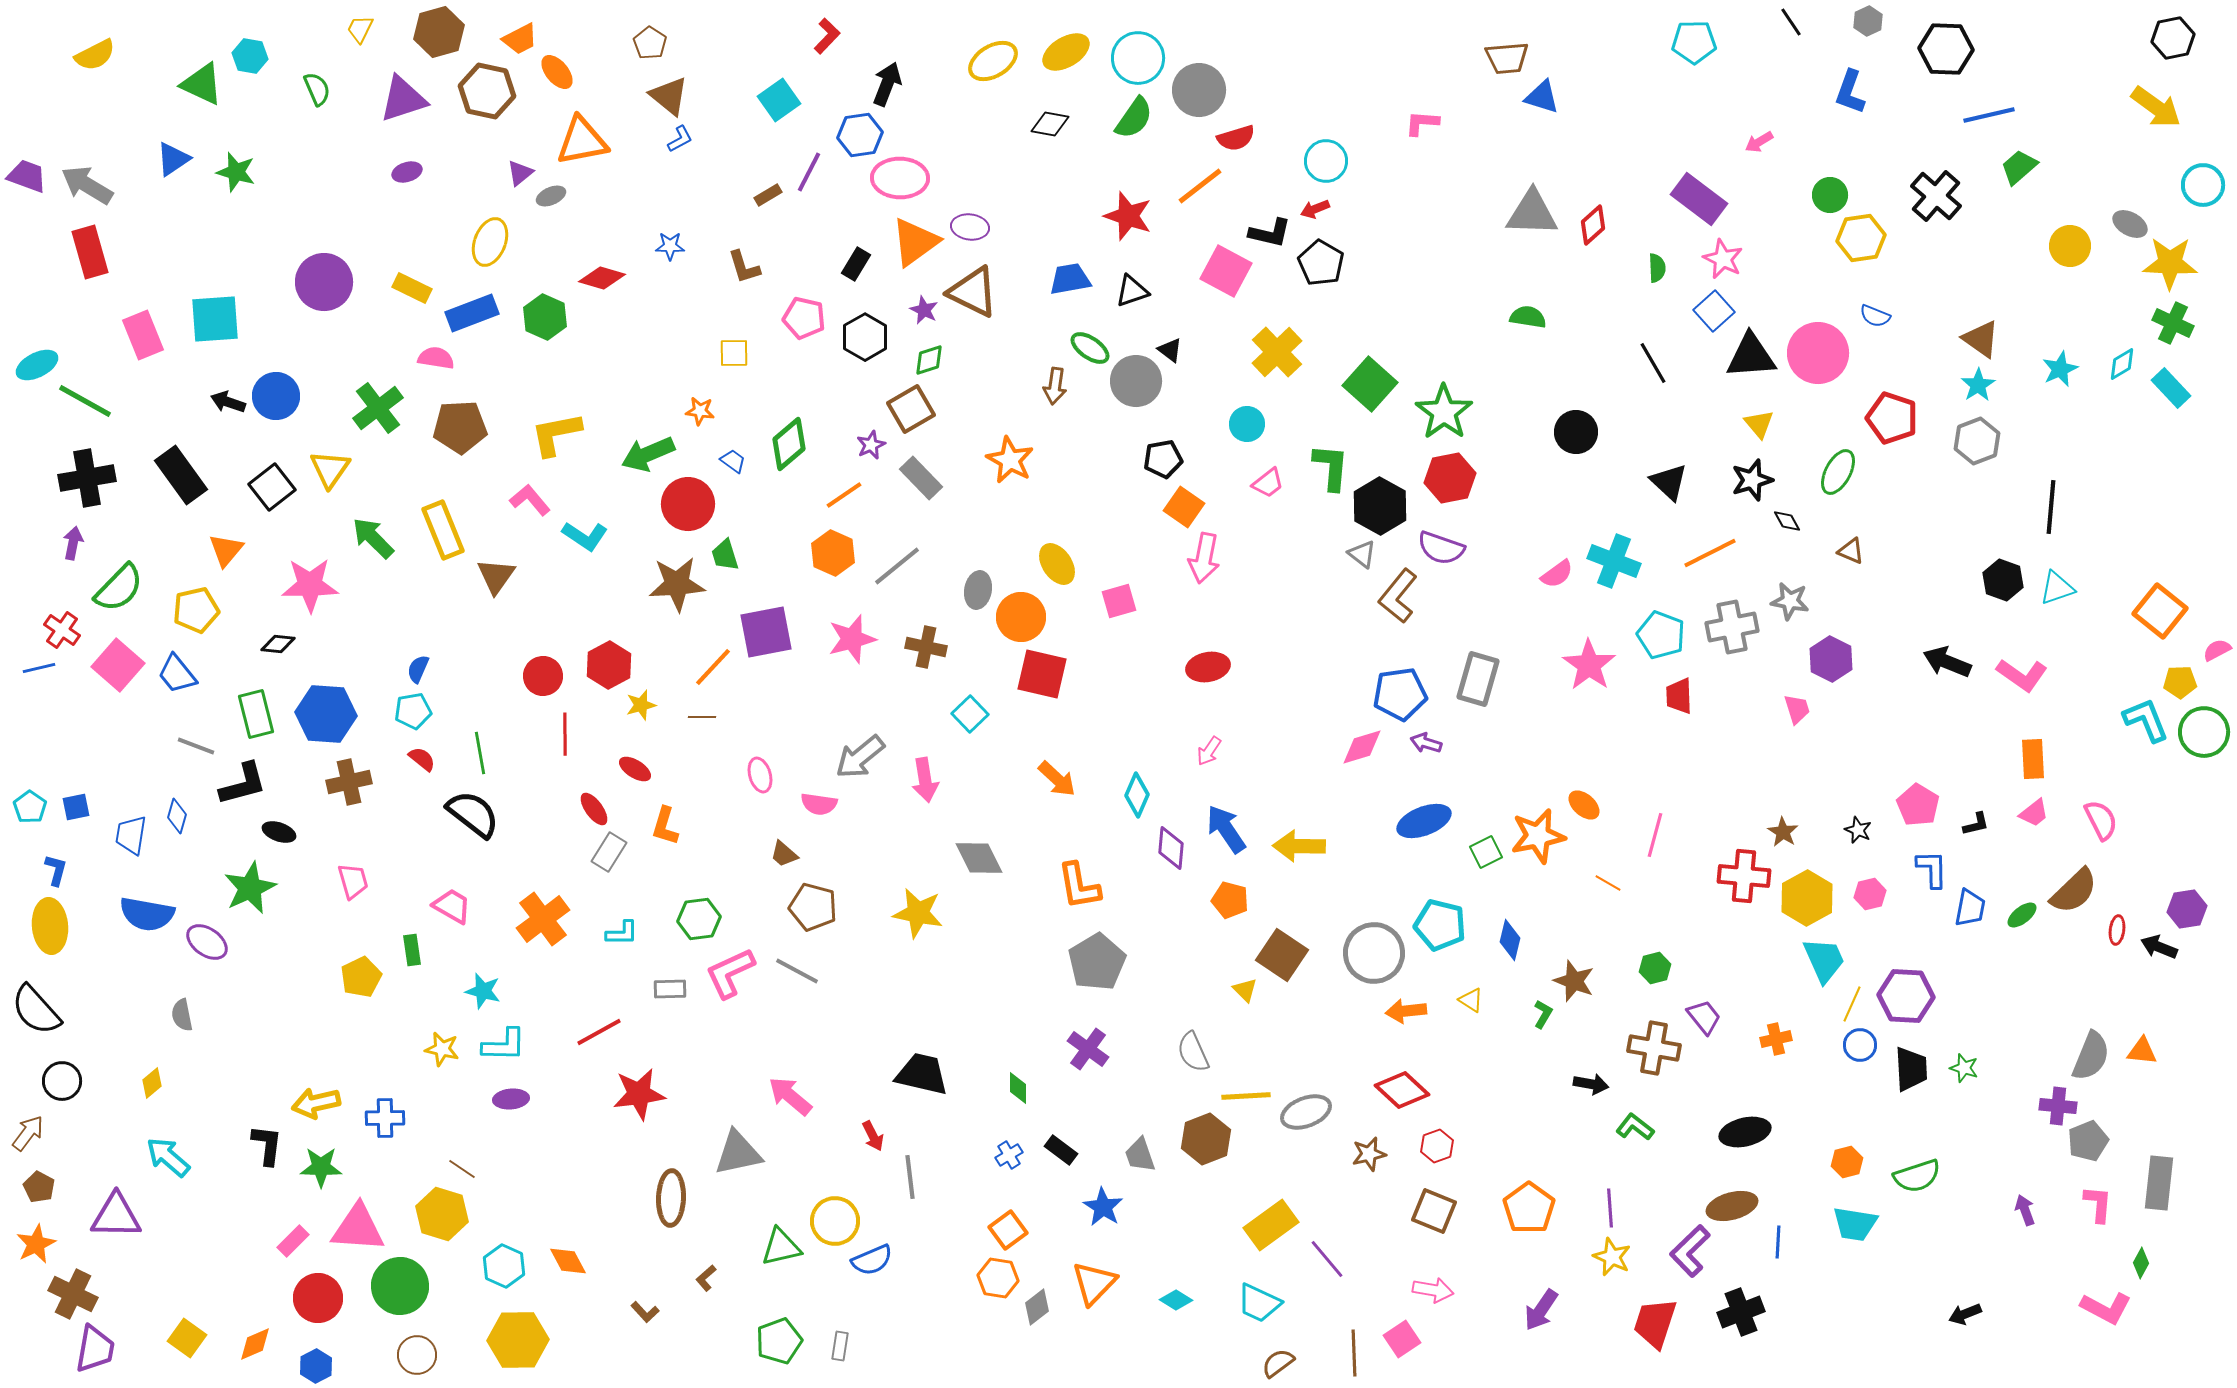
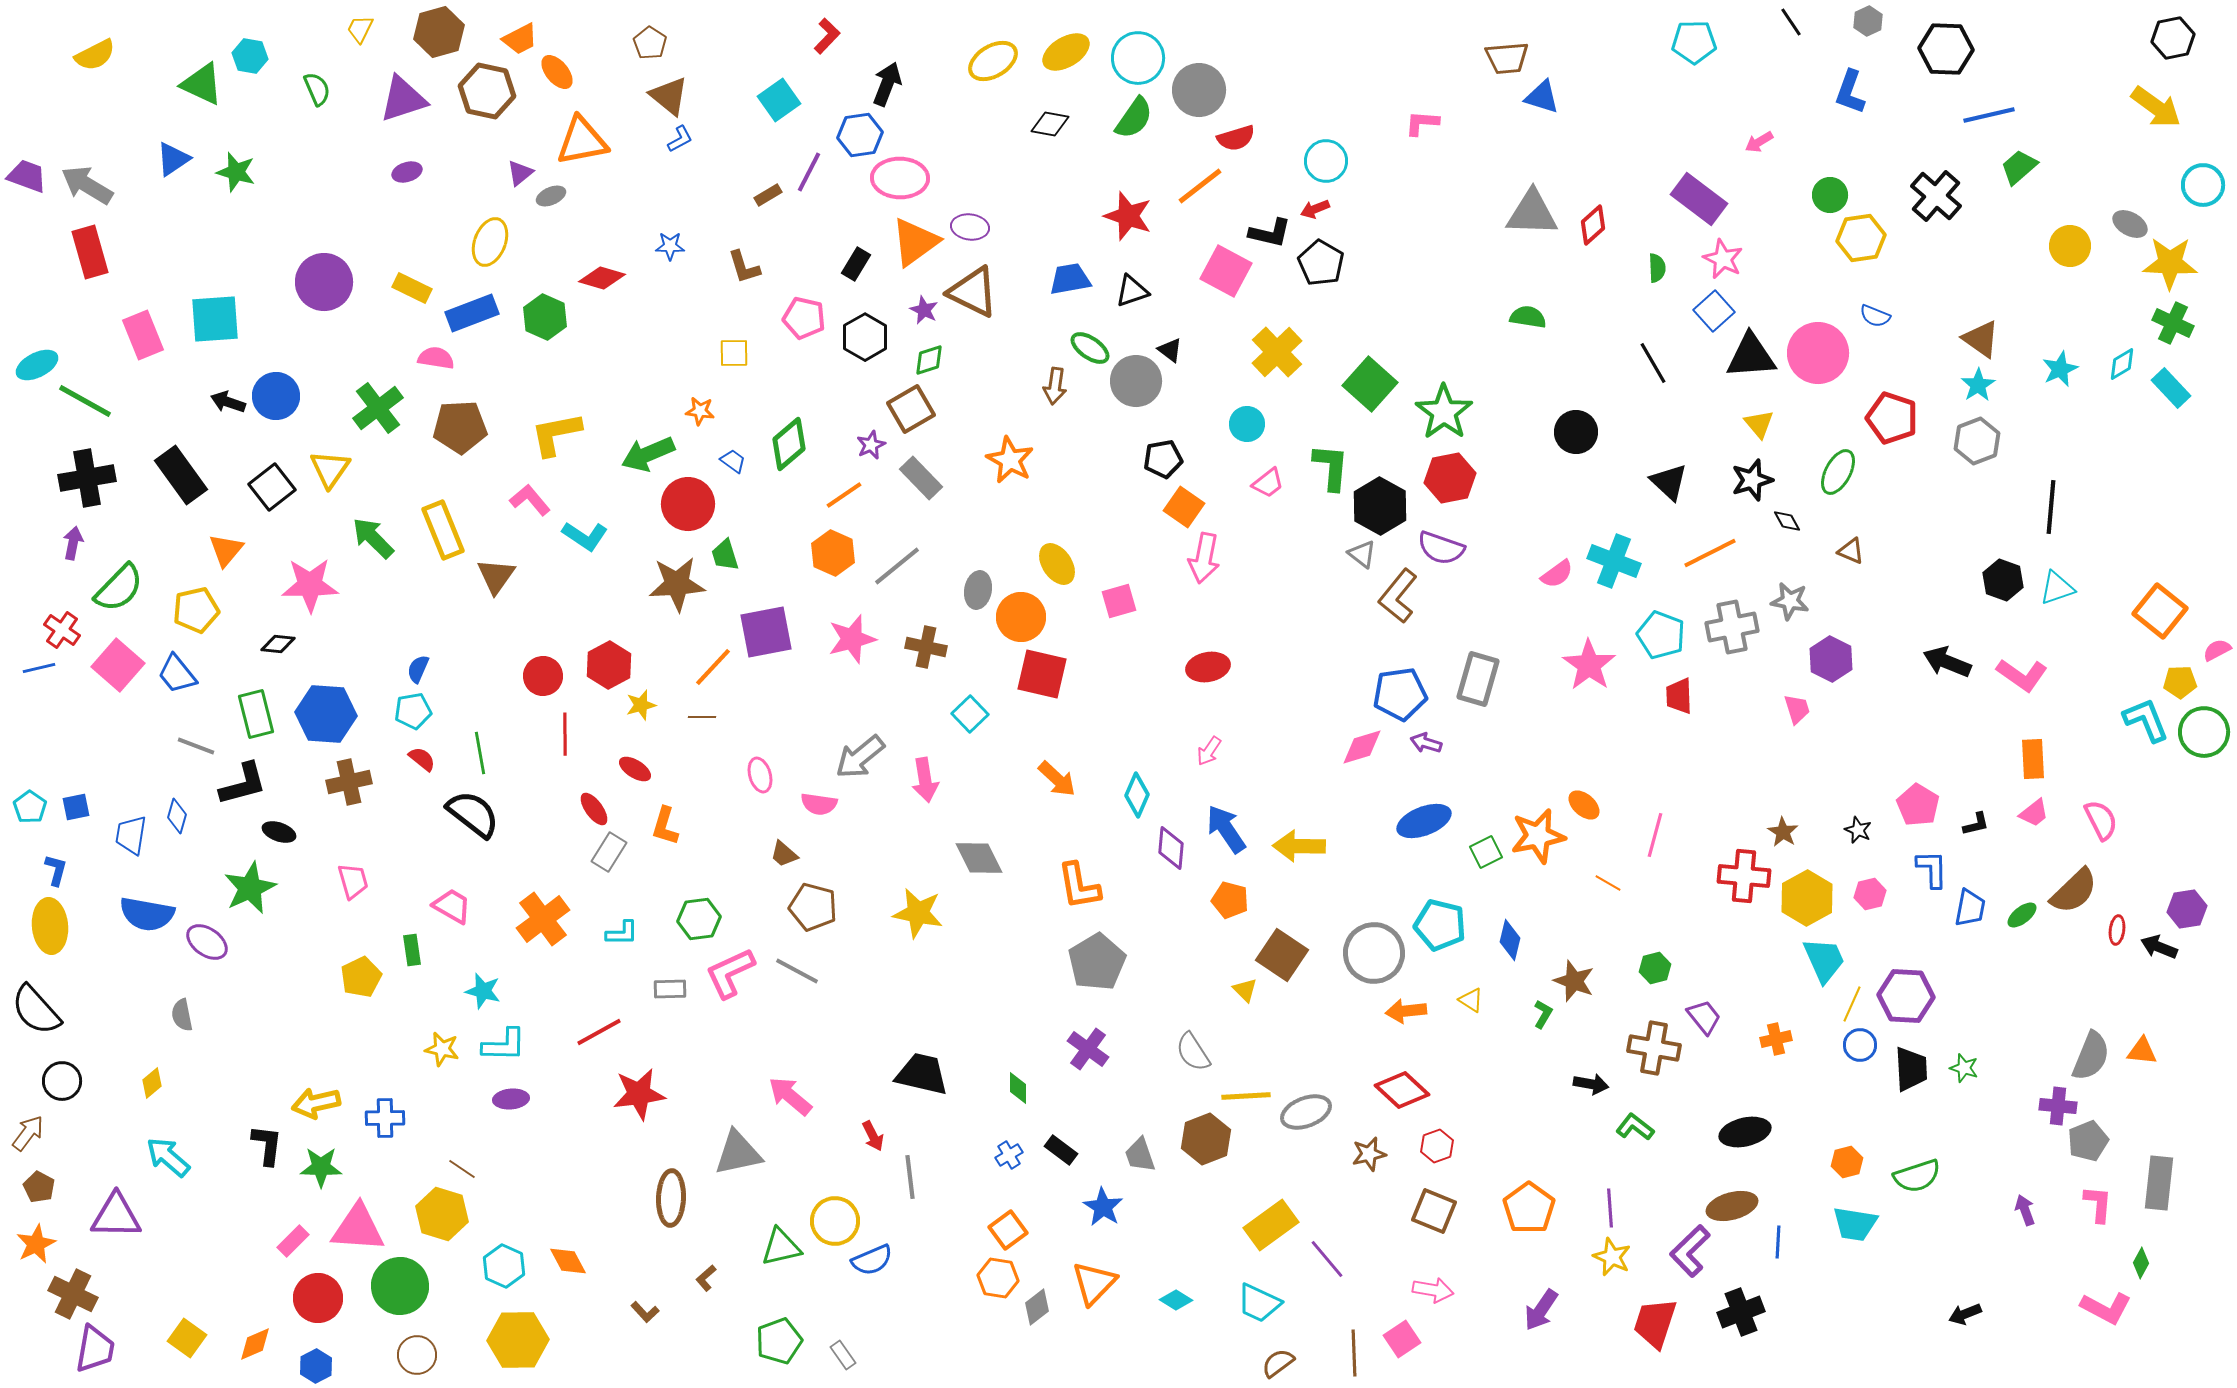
gray semicircle at (1193, 1052): rotated 9 degrees counterclockwise
gray rectangle at (840, 1346): moved 3 px right, 9 px down; rotated 44 degrees counterclockwise
